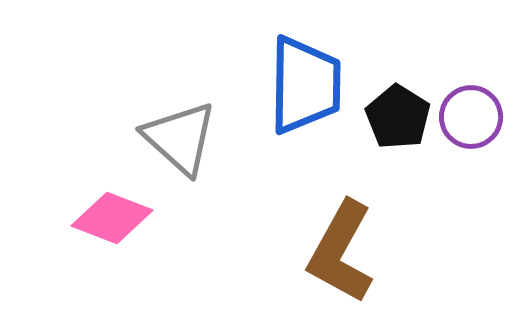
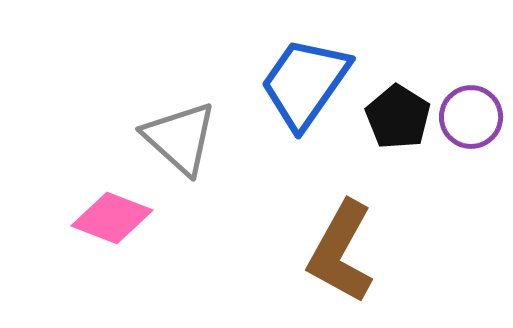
blue trapezoid: moved 2 px up; rotated 146 degrees counterclockwise
